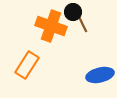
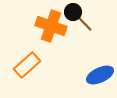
brown line: moved 2 px right; rotated 18 degrees counterclockwise
orange rectangle: rotated 16 degrees clockwise
blue ellipse: rotated 12 degrees counterclockwise
